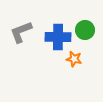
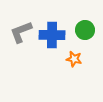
blue cross: moved 6 px left, 2 px up
